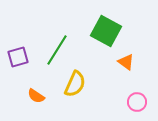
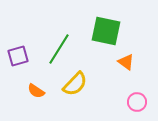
green square: rotated 16 degrees counterclockwise
green line: moved 2 px right, 1 px up
purple square: moved 1 px up
yellow semicircle: rotated 20 degrees clockwise
orange semicircle: moved 5 px up
